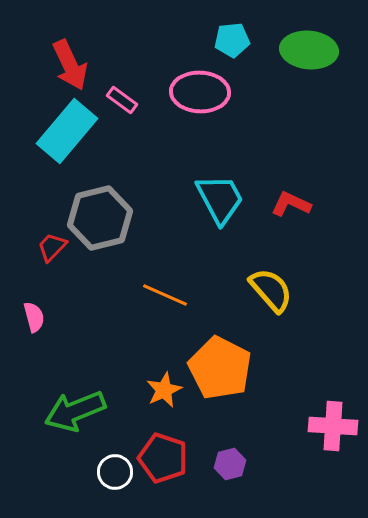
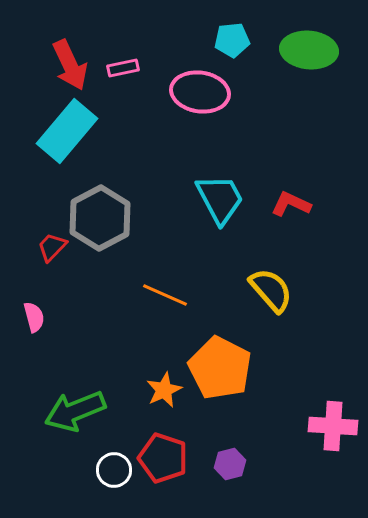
pink ellipse: rotated 6 degrees clockwise
pink rectangle: moved 1 px right, 32 px up; rotated 48 degrees counterclockwise
gray hexagon: rotated 14 degrees counterclockwise
white circle: moved 1 px left, 2 px up
